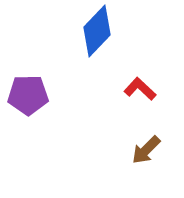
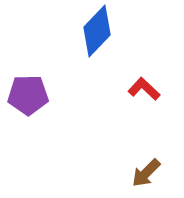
red L-shape: moved 4 px right
brown arrow: moved 23 px down
